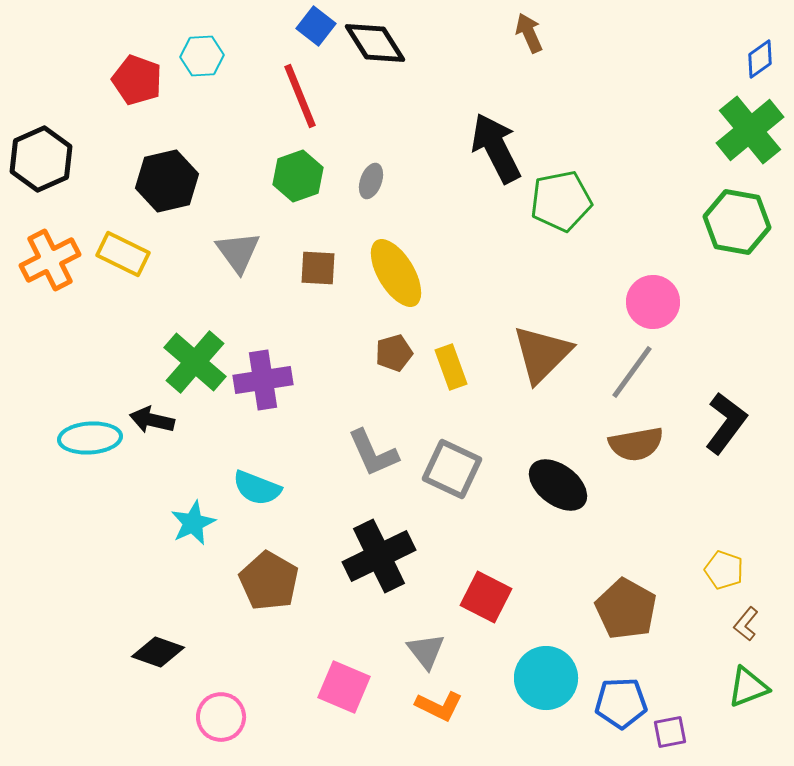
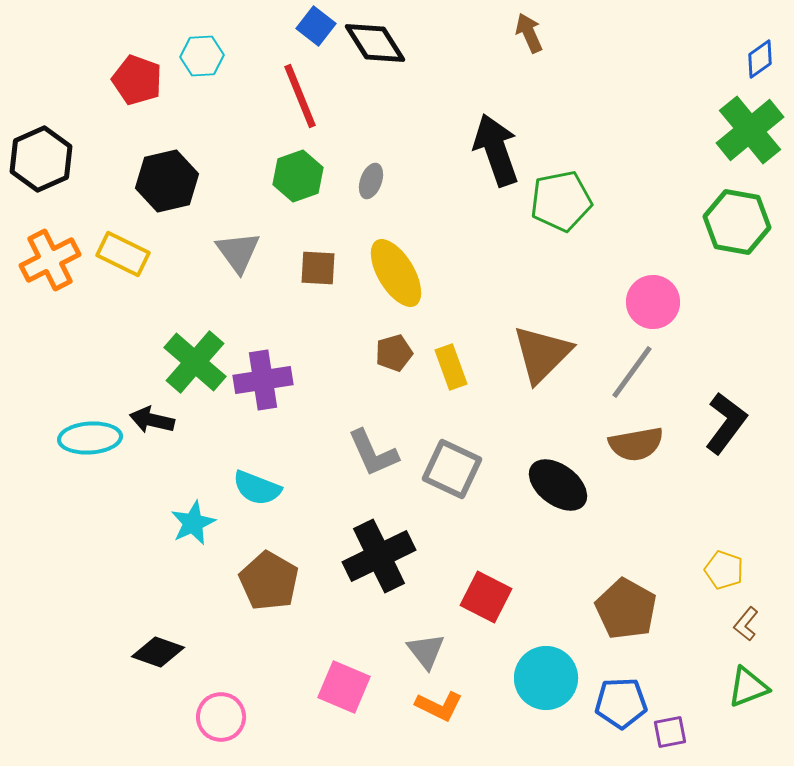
black arrow at (496, 148): moved 2 px down; rotated 8 degrees clockwise
